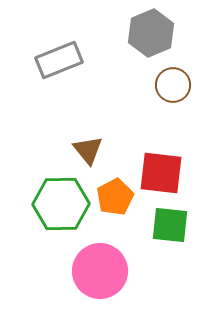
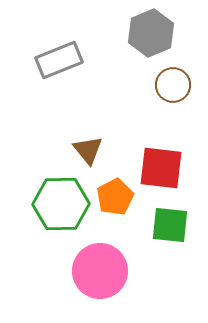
red square: moved 5 px up
